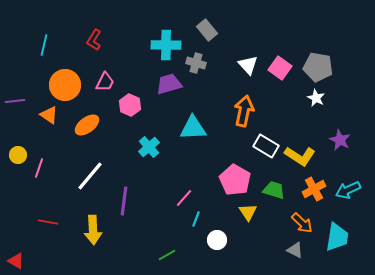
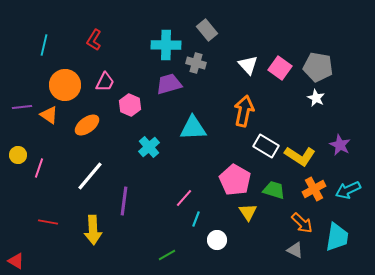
purple line at (15, 101): moved 7 px right, 6 px down
purple star at (340, 140): moved 5 px down
